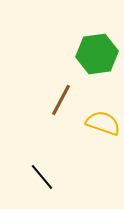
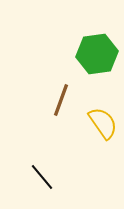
brown line: rotated 8 degrees counterclockwise
yellow semicircle: rotated 36 degrees clockwise
